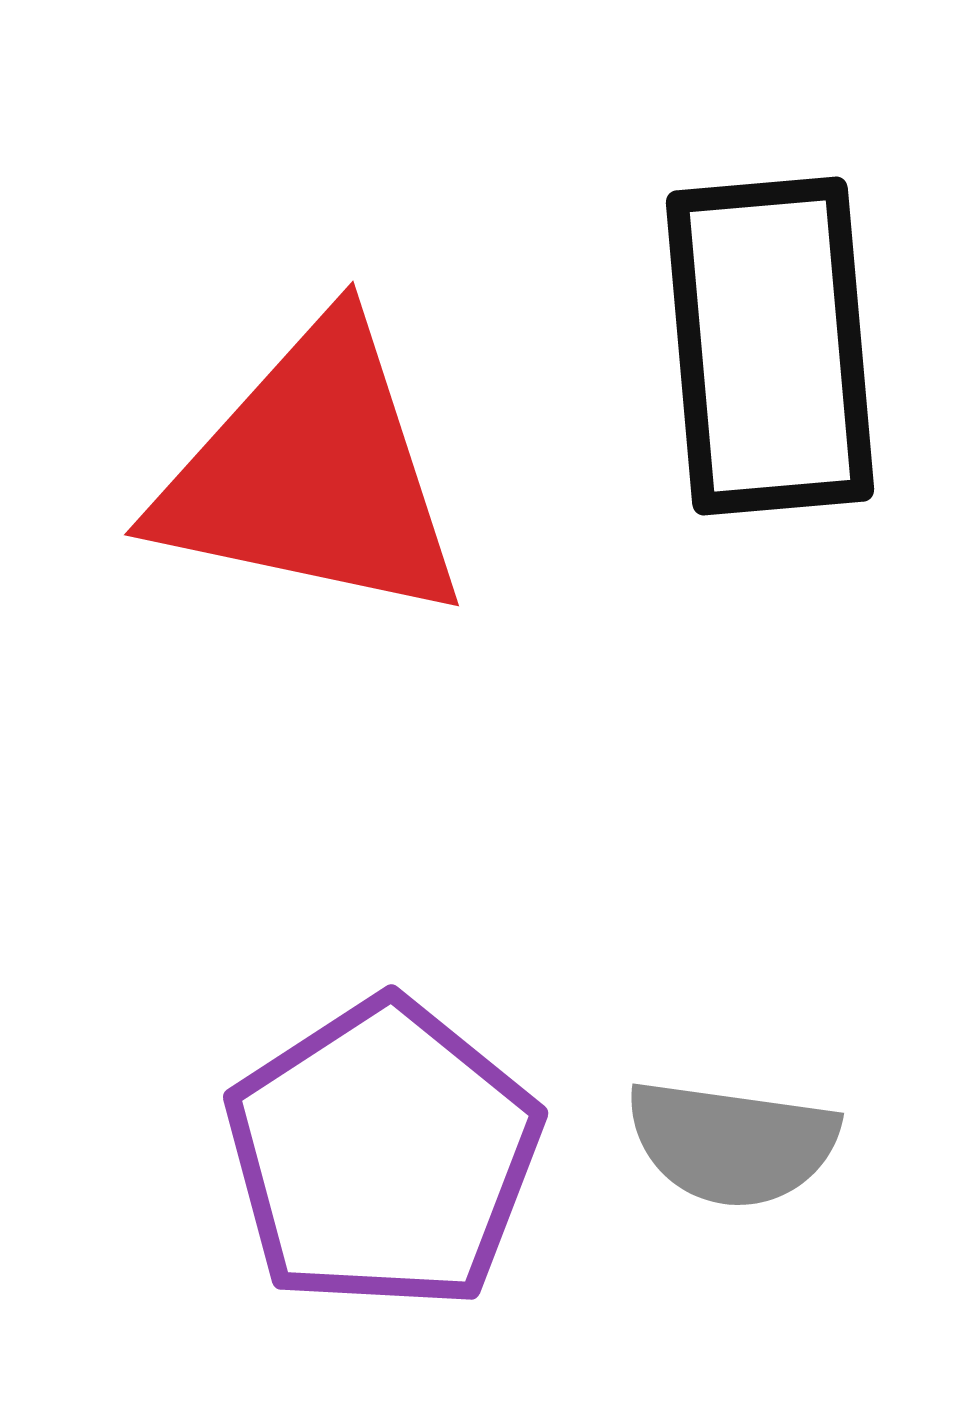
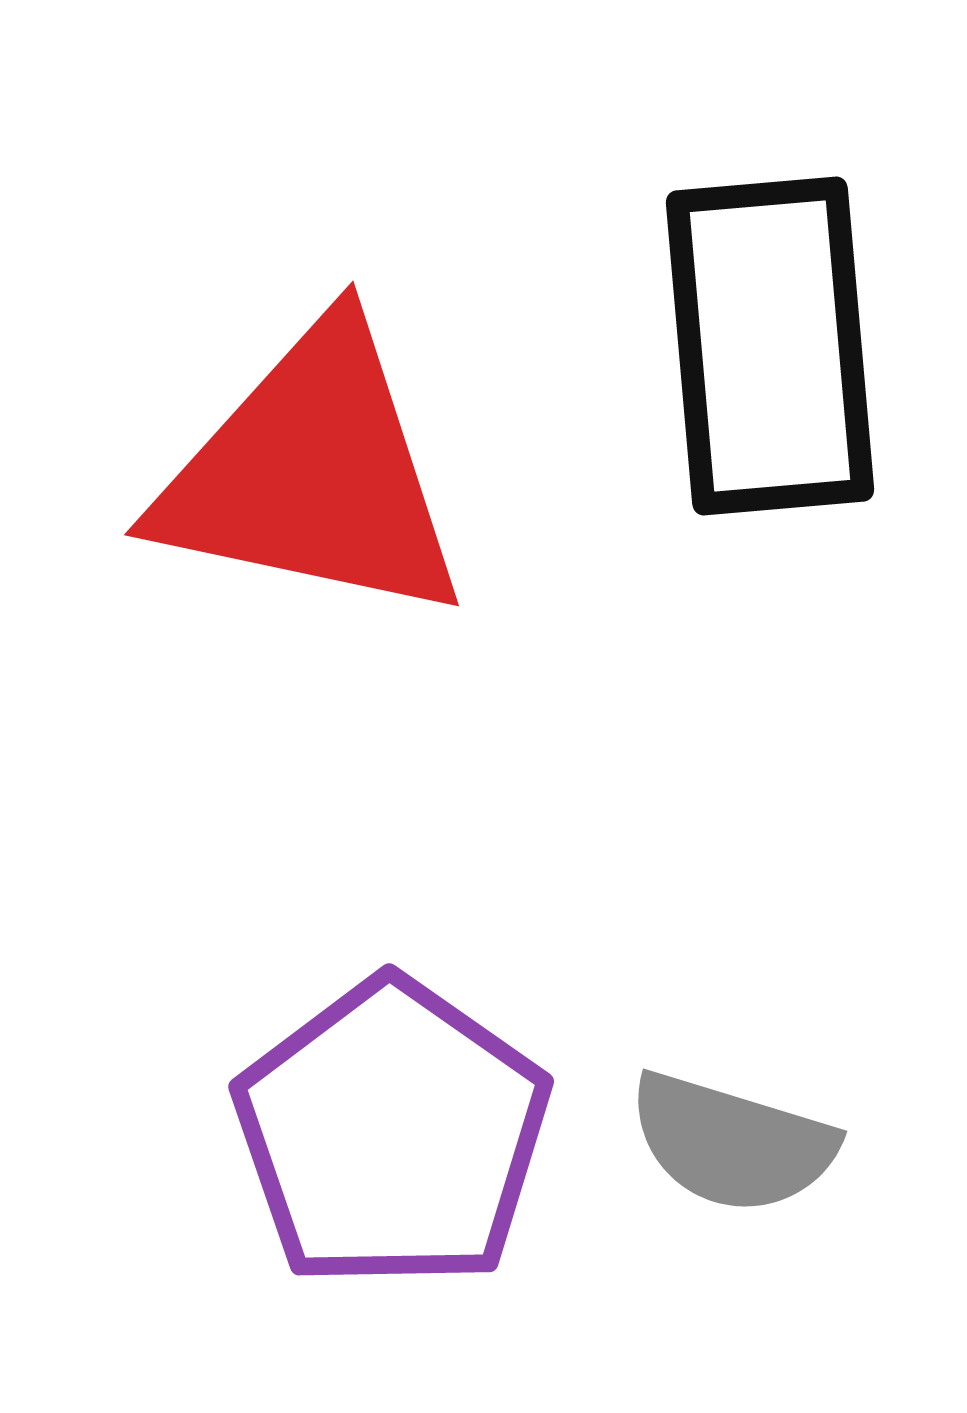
gray semicircle: rotated 9 degrees clockwise
purple pentagon: moved 9 px right, 21 px up; rotated 4 degrees counterclockwise
